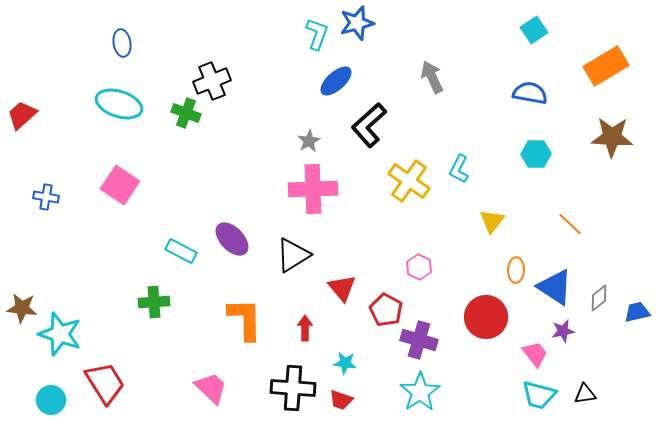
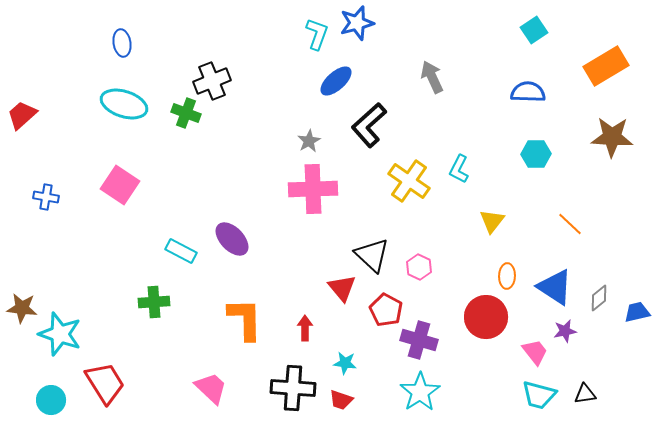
blue semicircle at (530, 93): moved 2 px left, 1 px up; rotated 8 degrees counterclockwise
cyan ellipse at (119, 104): moved 5 px right
black triangle at (293, 255): moved 79 px right; rotated 45 degrees counterclockwise
orange ellipse at (516, 270): moved 9 px left, 6 px down
purple star at (563, 331): moved 2 px right
pink trapezoid at (535, 354): moved 2 px up
